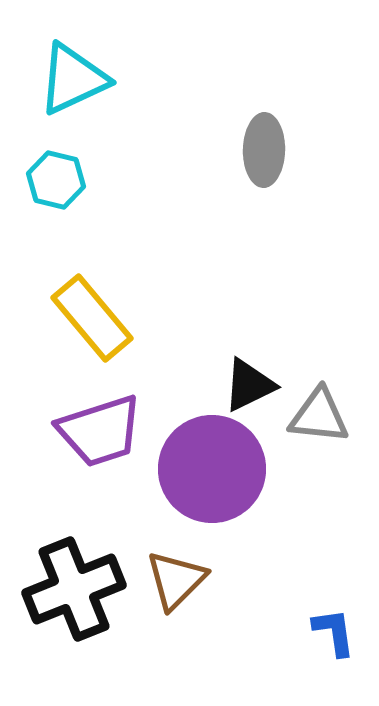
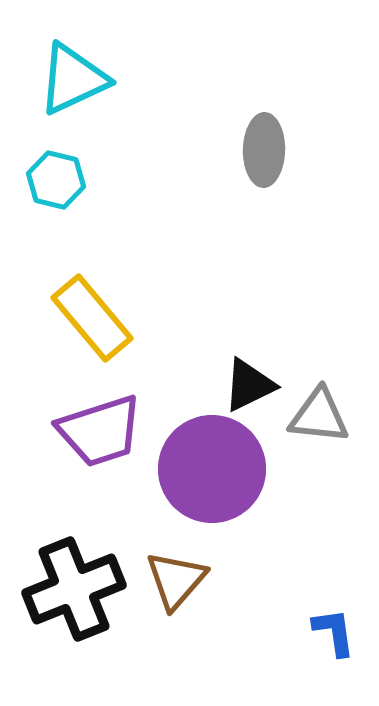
brown triangle: rotated 4 degrees counterclockwise
